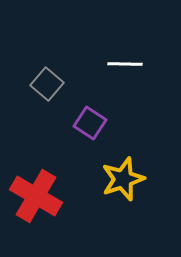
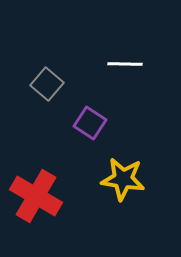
yellow star: rotated 27 degrees clockwise
